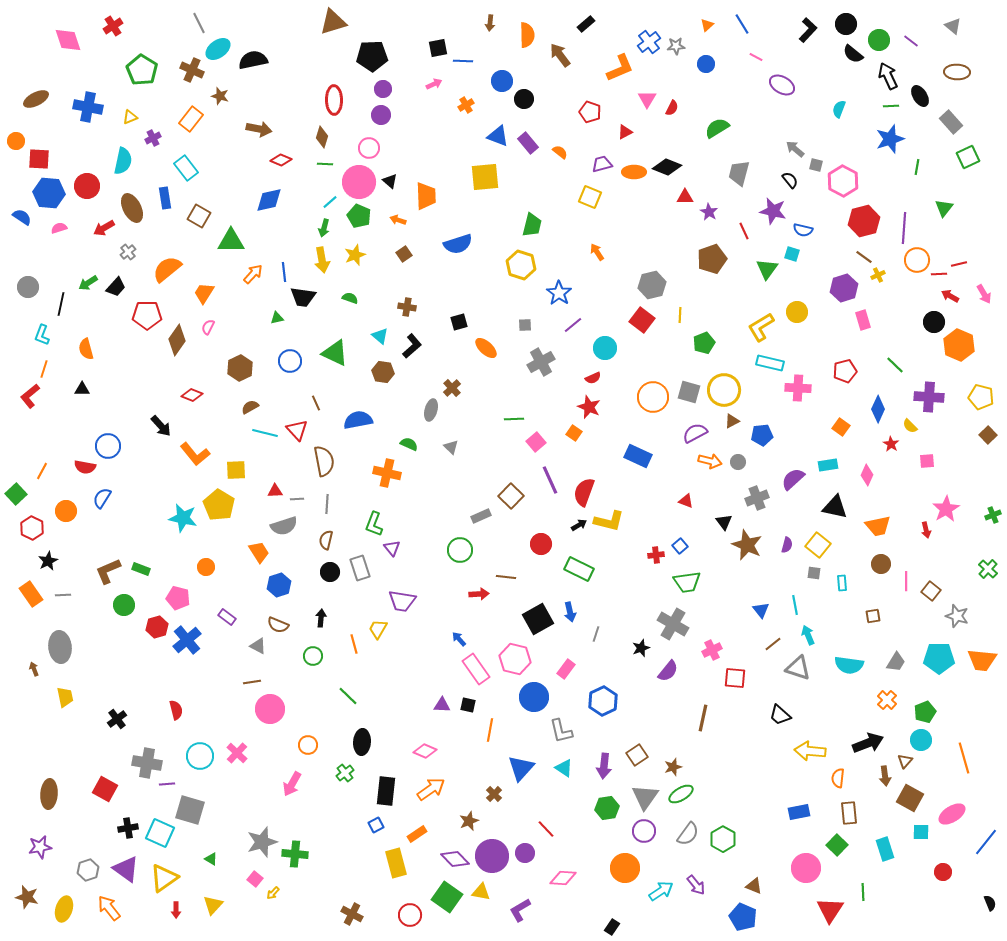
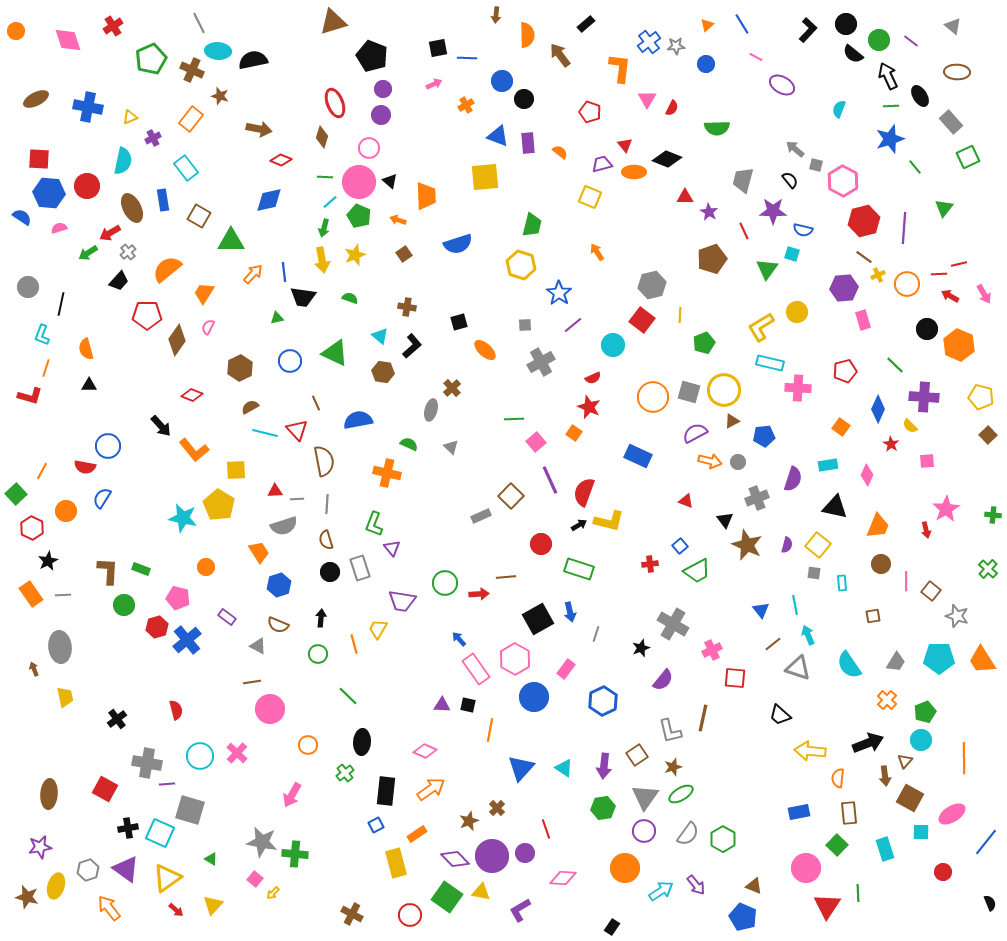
brown arrow at (490, 23): moved 6 px right, 8 px up
cyan ellipse at (218, 49): moved 2 px down; rotated 40 degrees clockwise
black pentagon at (372, 56): rotated 24 degrees clockwise
blue line at (463, 61): moved 4 px right, 3 px up
orange L-shape at (620, 68): rotated 60 degrees counterclockwise
green pentagon at (142, 70): moved 9 px right, 11 px up; rotated 16 degrees clockwise
red ellipse at (334, 100): moved 1 px right, 3 px down; rotated 20 degrees counterclockwise
green semicircle at (717, 128): rotated 150 degrees counterclockwise
red triangle at (625, 132): moved 13 px down; rotated 42 degrees counterclockwise
orange circle at (16, 141): moved 110 px up
purple rectangle at (528, 143): rotated 35 degrees clockwise
green line at (325, 164): moved 13 px down
black diamond at (667, 167): moved 8 px up
green line at (917, 167): moved 2 px left; rotated 49 degrees counterclockwise
gray trapezoid at (739, 173): moved 4 px right, 7 px down
blue rectangle at (165, 198): moved 2 px left, 2 px down
purple star at (773, 211): rotated 12 degrees counterclockwise
red arrow at (104, 228): moved 6 px right, 5 px down
orange circle at (917, 260): moved 10 px left, 24 px down
green arrow at (88, 283): moved 30 px up
black trapezoid at (116, 287): moved 3 px right, 6 px up
purple hexagon at (844, 288): rotated 12 degrees clockwise
black circle at (934, 322): moved 7 px left, 7 px down
orange ellipse at (486, 348): moved 1 px left, 2 px down
cyan circle at (605, 348): moved 8 px right, 3 px up
orange line at (44, 369): moved 2 px right, 1 px up
black triangle at (82, 389): moved 7 px right, 4 px up
red L-shape at (30, 396): rotated 125 degrees counterclockwise
purple cross at (929, 397): moved 5 px left
blue pentagon at (762, 435): moved 2 px right, 1 px down
orange L-shape at (195, 454): moved 1 px left, 4 px up
purple semicircle at (793, 479): rotated 150 degrees clockwise
green cross at (993, 515): rotated 28 degrees clockwise
black triangle at (724, 522): moved 1 px right, 2 px up
orange trapezoid at (878, 526): rotated 56 degrees counterclockwise
brown semicircle at (326, 540): rotated 30 degrees counterclockwise
green circle at (460, 550): moved 15 px left, 33 px down
red cross at (656, 555): moved 6 px left, 9 px down
green rectangle at (579, 569): rotated 8 degrees counterclockwise
brown L-shape at (108, 571): rotated 116 degrees clockwise
brown line at (506, 577): rotated 12 degrees counterclockwise
green trapezoid at (687, 582): moved 10 px right, 11 px up; rotated 20 degrees counterclockwise
green circle at (313, 656): moved 5 px right, 2 px up
pink hexagon at (515, 659): rotated 16 degrees clockwise
orange trapezoid at (982, 660): rotated 52 degrees clockwise
cyan semicircle at (849, 665): rotated 48 degrees clockwise
purple semicircle at (668, 671): moved 5 px left, 9 px down
gray L-shape at (561, 731): moved 109 px right
orange line at (964, 758): rotated 16 degrees clockwise
pink arrow at (292, 784): moved 11 px down
brown cross at (494, 794): moved 3 px right, 14 px down
green hexagon at (607, 808): moved 4 px left
red line at (546, 829): rotated 24 degrees clockwise
gray star at (262, 842): rotated 28 degrees clockwise
yellow triangle at (164, 878): moved 3 px right
green line at (863, 892): moved 5 px left, 1 px down
yellow ellipse at (64, 909): moved 8 px left, 23 px up
red arrow at (176, 910): rotated 49 degrees counterclockwise
red triangle at (830, 910): moved 3 px left, 4 px up
